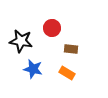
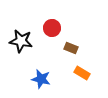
brown rectangle: moved 1 px up; rotated 16 degrees clockwise
blue star: moved 8 px right, 10 px down
orange rectangle: moved 15 px right
